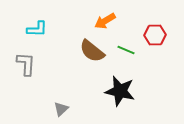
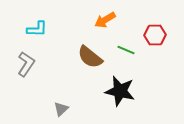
orange arrow: moved 1 px up
brown semicircle: moved 2 px left, 6 px down
gray L-shape: rotated 30 degrees clockwise
